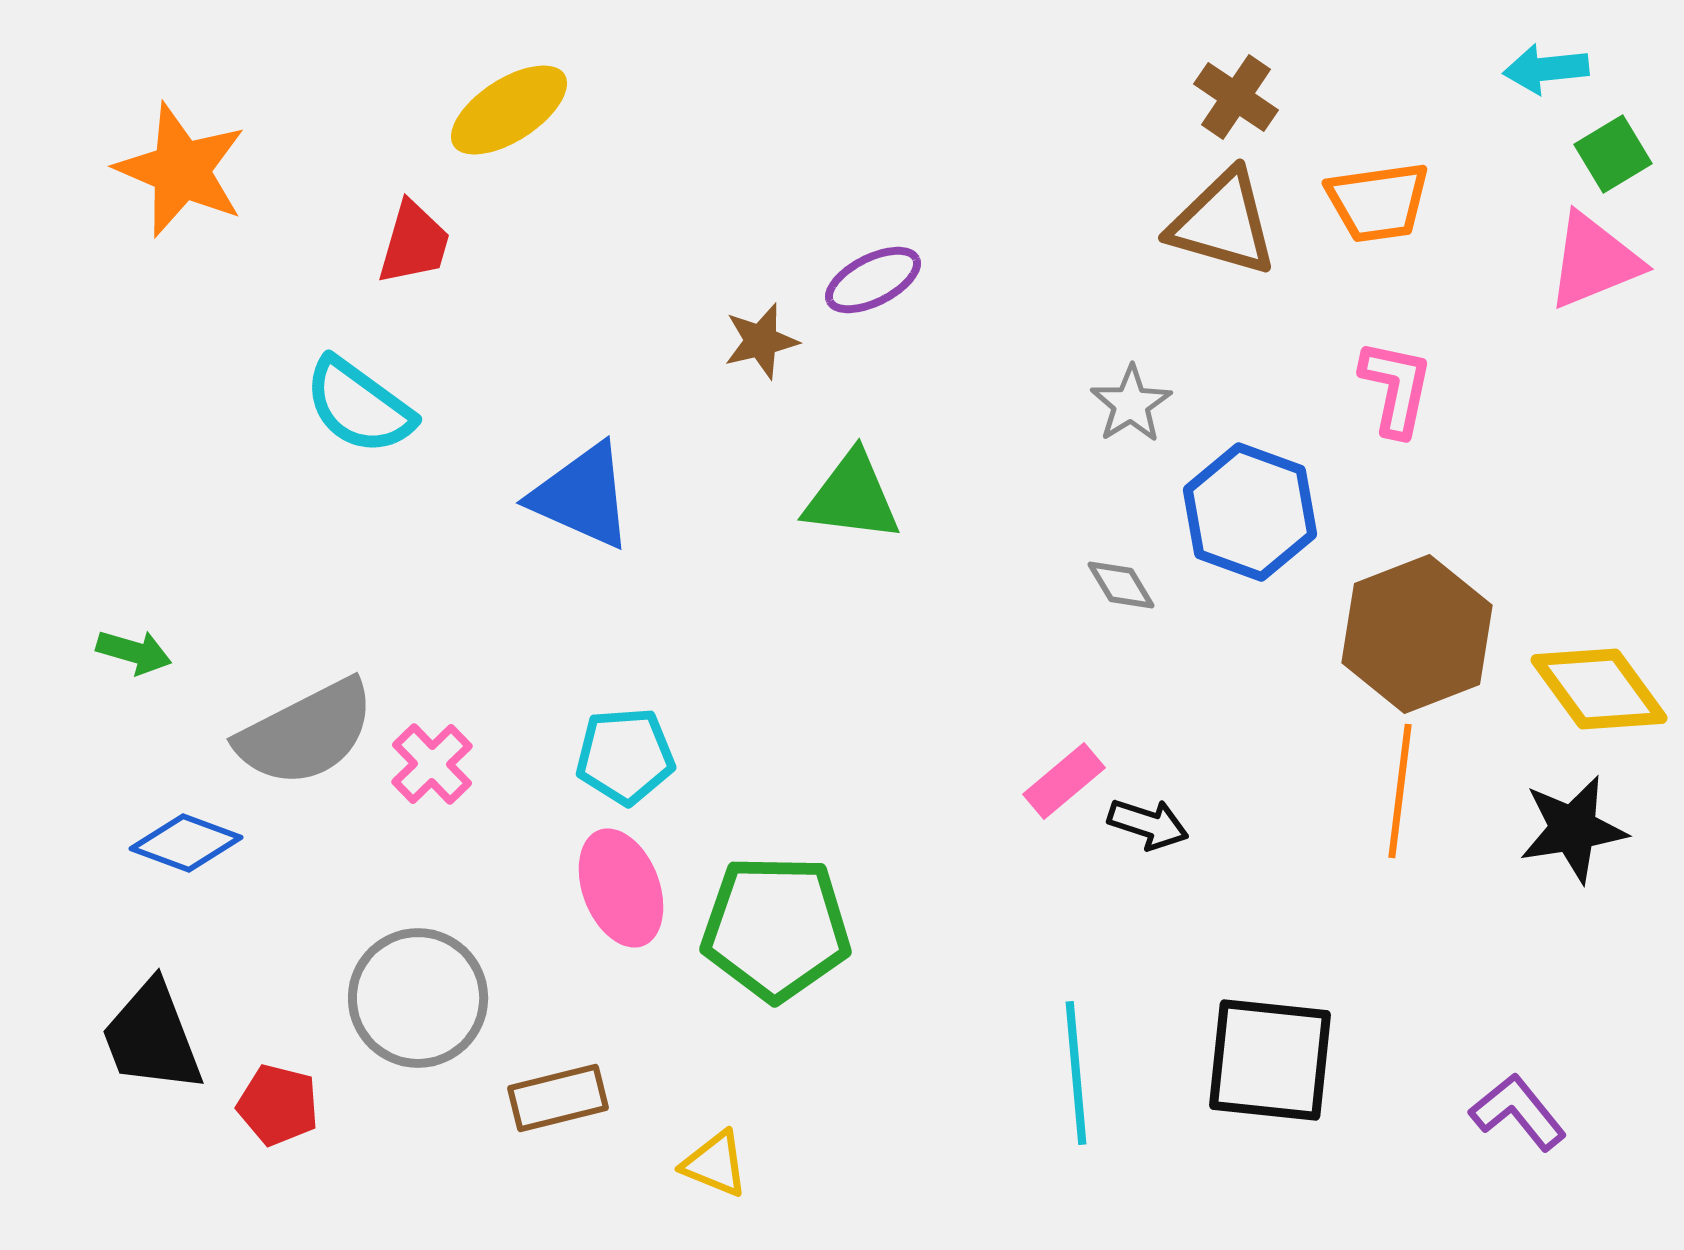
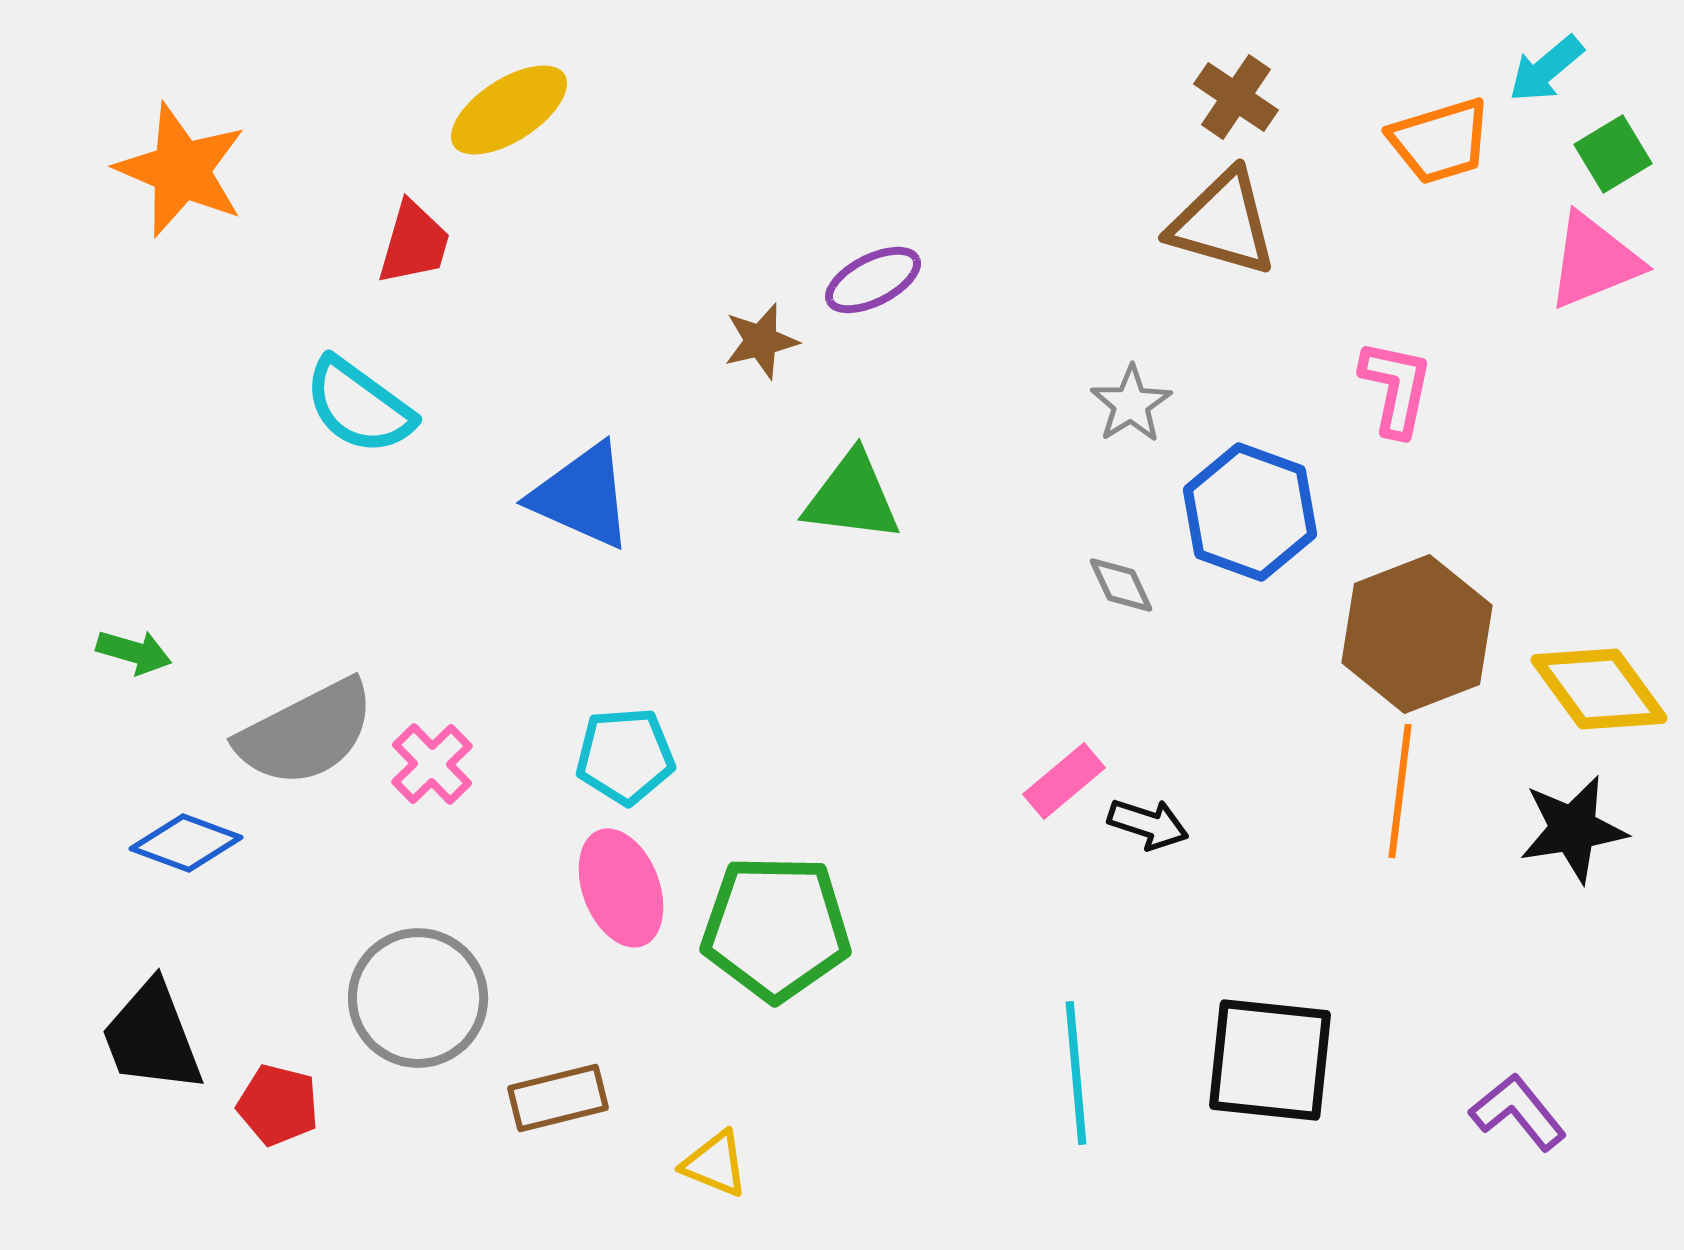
cyan arrow: rotated 34 degrees counterclockwise
orange trapezoid: moved 62 px right, 61 px up; rotated 9 degrees counterclockwise
gray diamond: rotated 6 degrees clockwise
